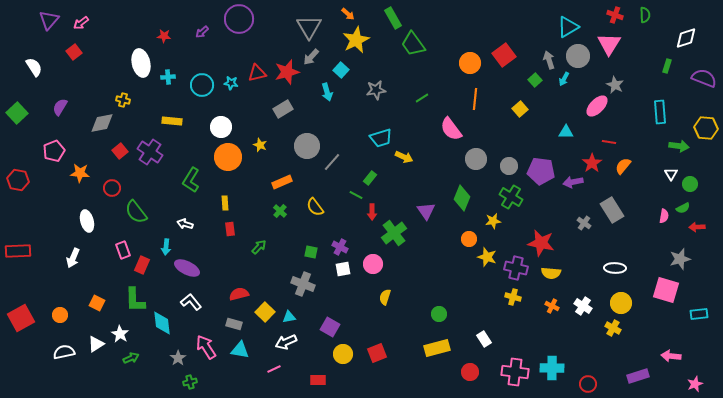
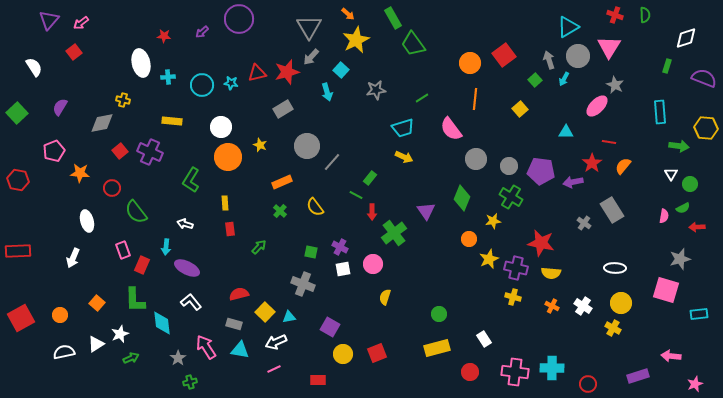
pink triangle at (609, 44): moved 3 px down
cyan trapezoid at (381, 138): moved 22 px right, 10 px up
purple cross at (150, 152): rotated 10 degrees counterclockwise
yellow star at (487, 257): moved 2 px right, 2 px down; rotated 30 degrees clockwise
orange square at (97, 303): rotated 14 degrees clockwise
white star at (120, 334): rotated 18 degrees clockwise
white arrow at (286, 342): moved 10 px left
